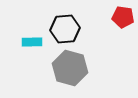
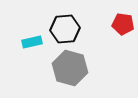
red pentagon: moved 7 px down
cyan rectangle: rotated 12 degrees counterclockwise
